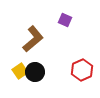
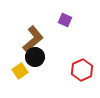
black circle: moved 15 px up
